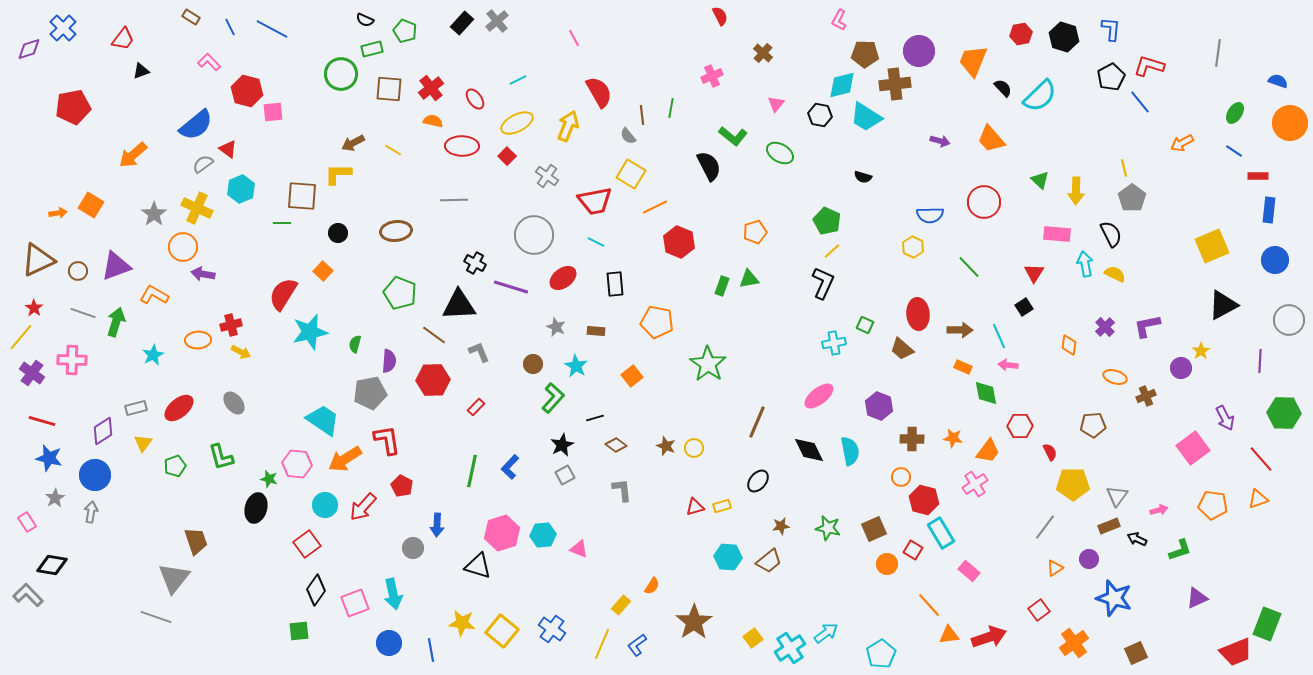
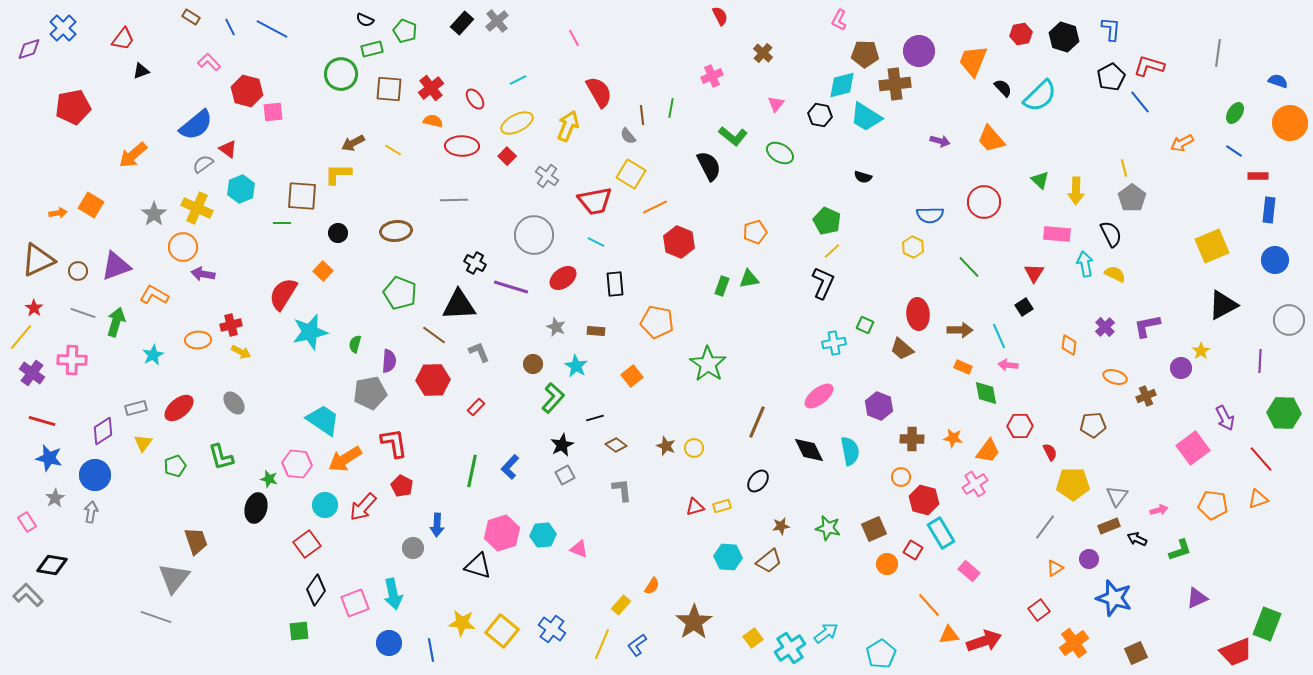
red L-shape at (387, 440): moved 7 px right, 3 px down
red arrow at (989, 637): moved 5 px left, 4 px down
